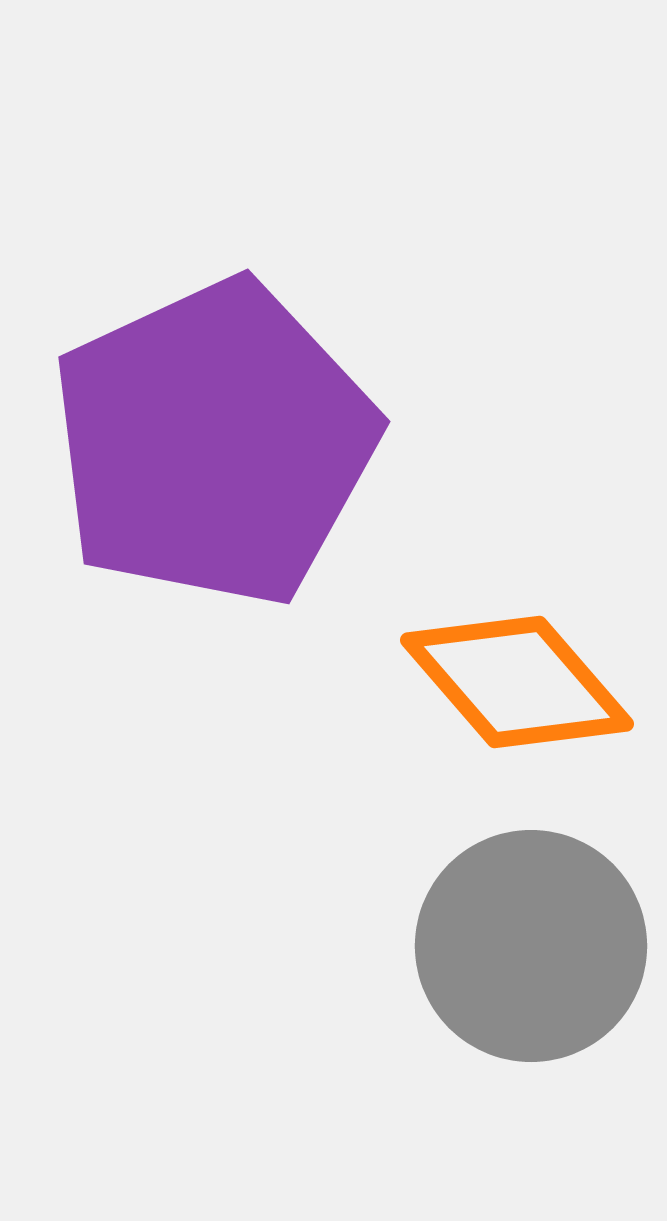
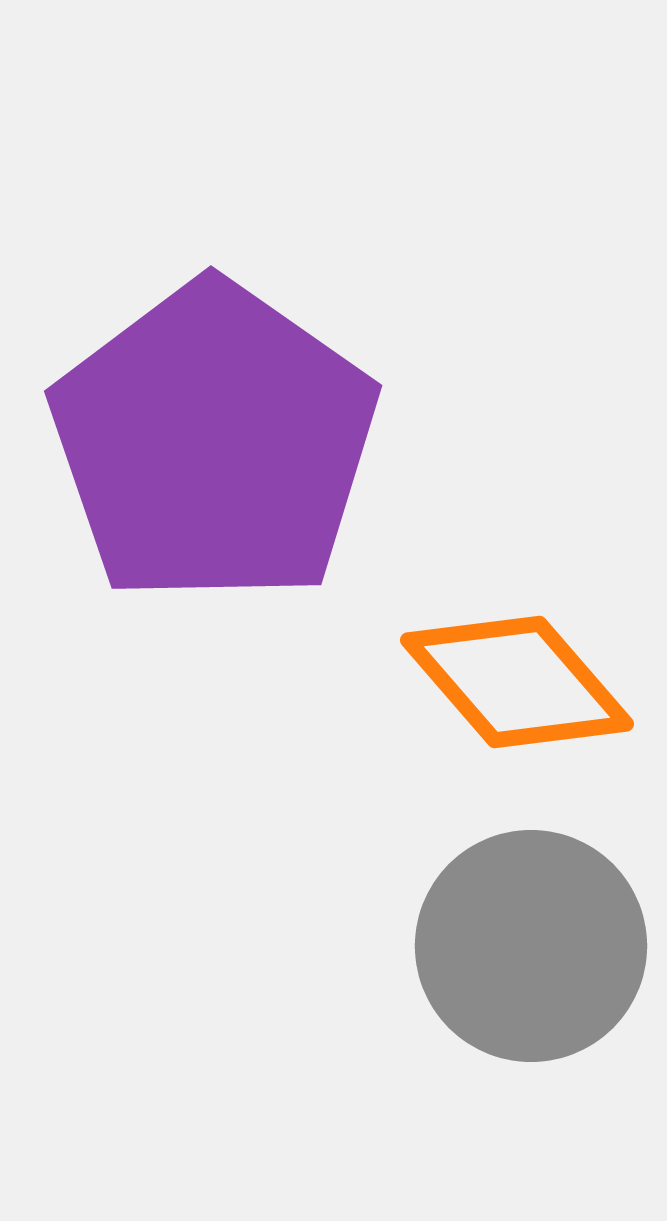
purple pentagon: rotated 12 degrees counterclockwise
